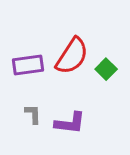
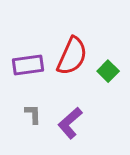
red semicircle: rotated 9 degrees counterclockwise
green square: moved 2 px right, 2 px down
purple L-shape: rotated 132 degrees clockwise
